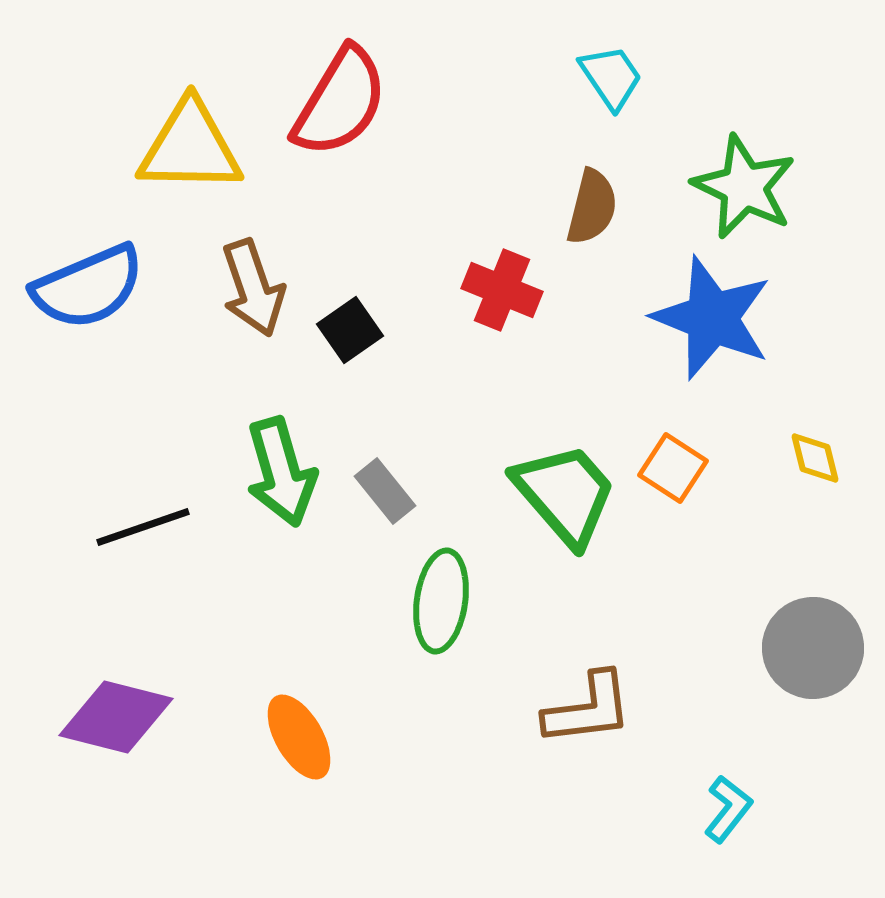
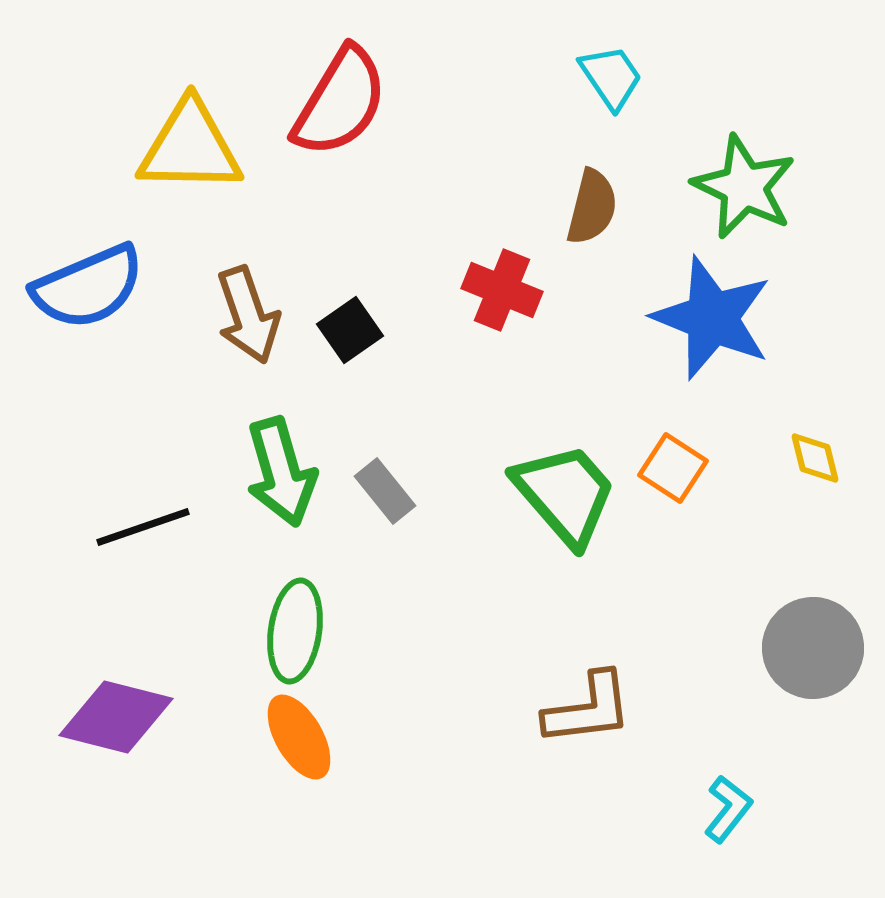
brown arrow: moved 5 px left, 27 px down
green ellipse: moved 146 px left, 30 px down
